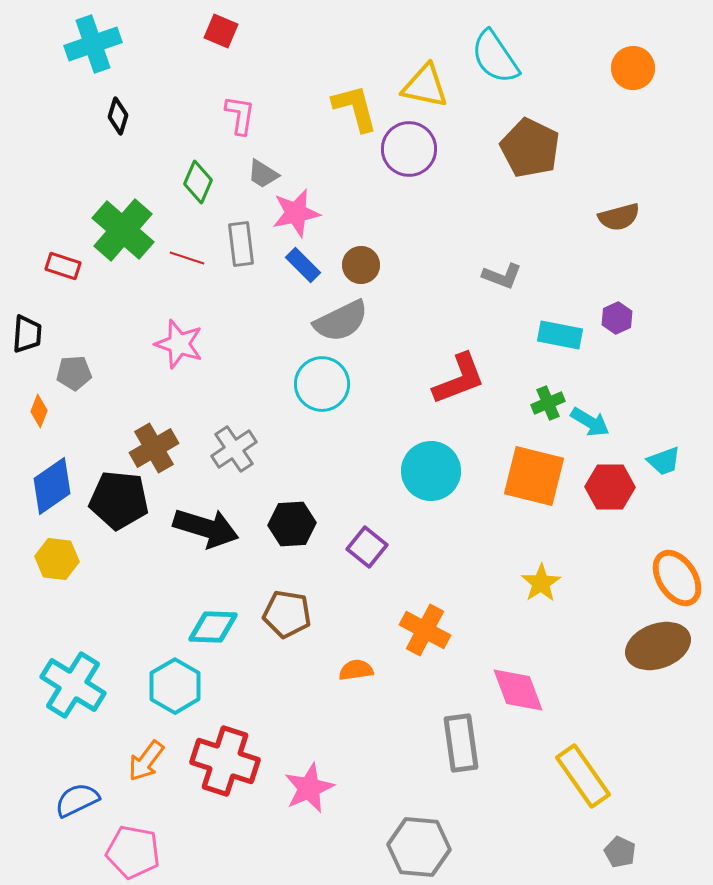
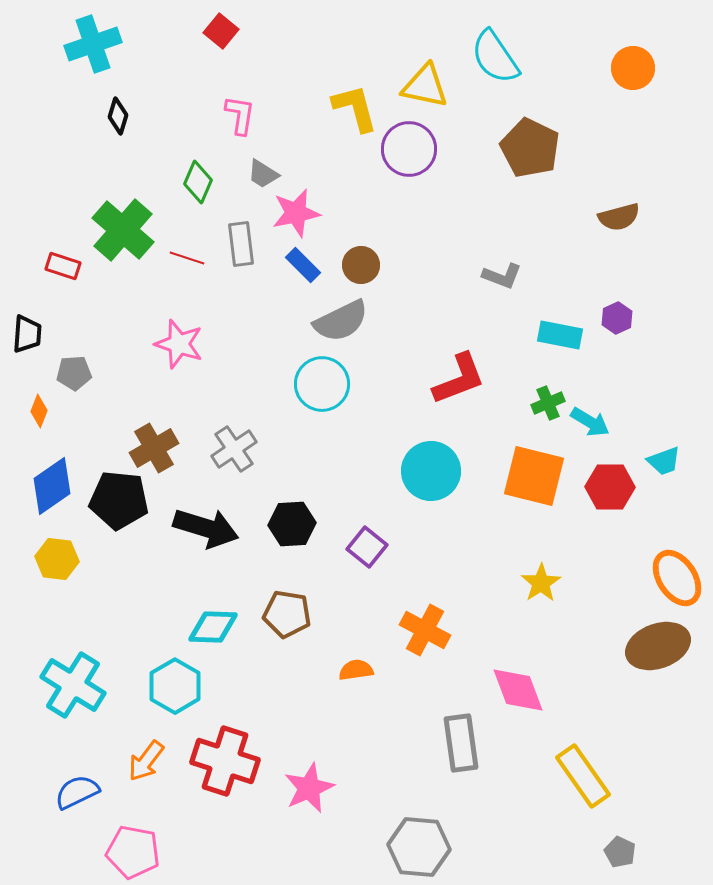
red square at (221, 31): rotated 16 degrees clockwise
blue semicircle at (77, 800): moved 8 px up
